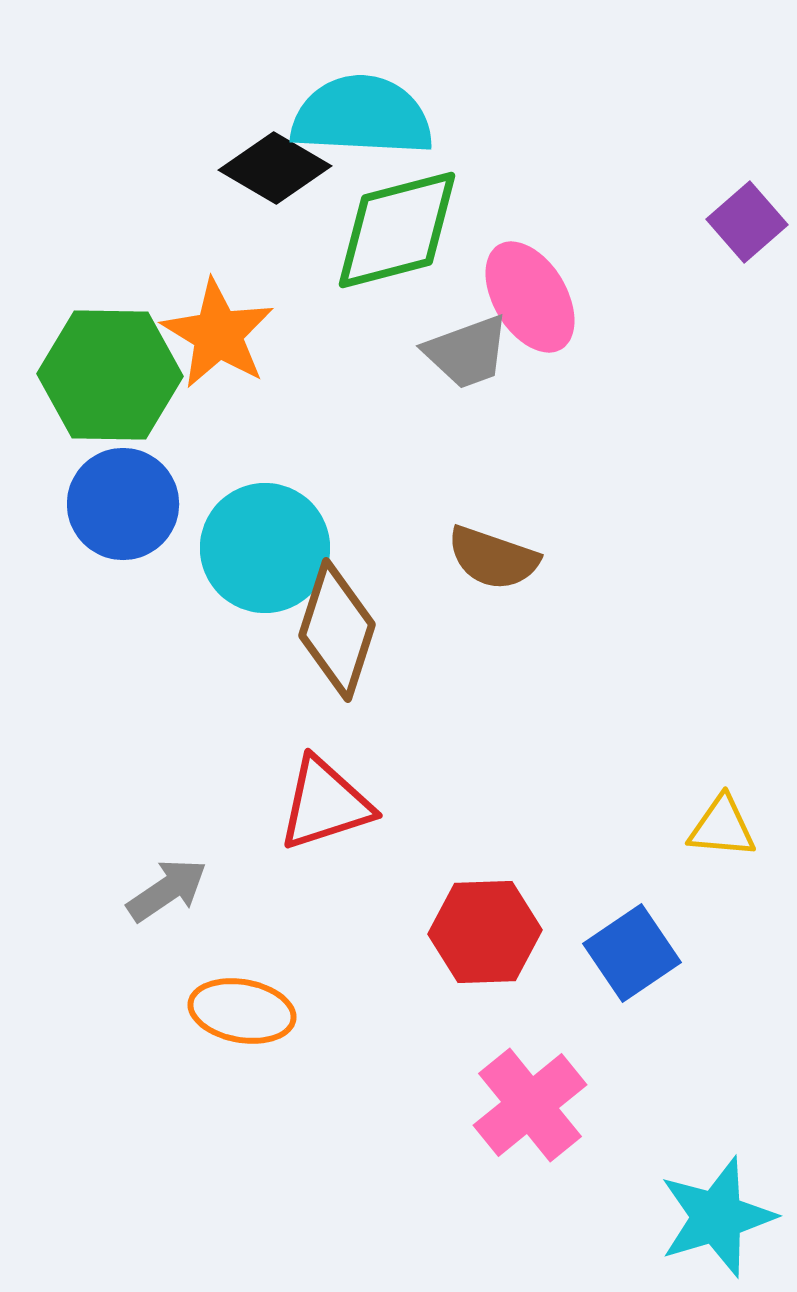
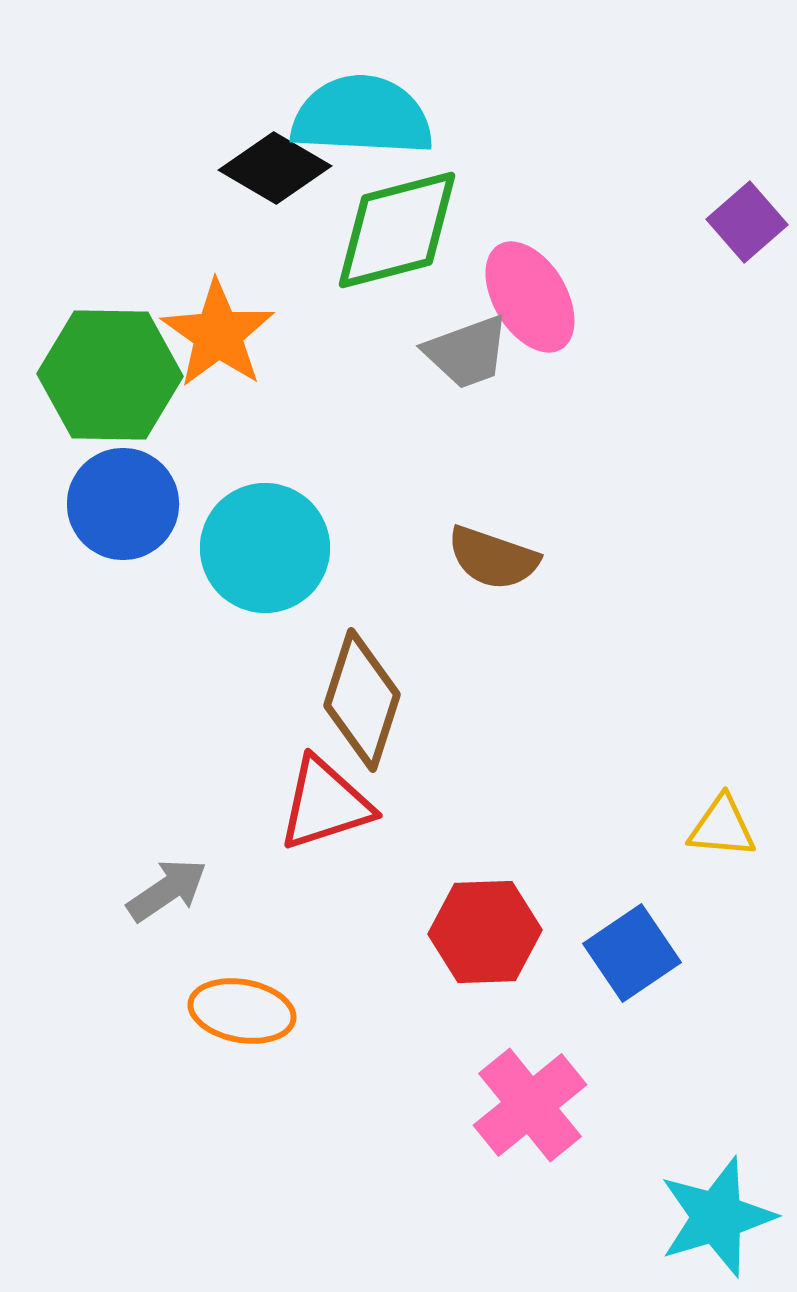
orange star: rotated 4 degrees clockwise
brown diamond: moved 25 px right, 70 px down
